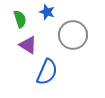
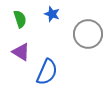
blue star: moved 5 px right, 2 px down
gray circle: moved 15 px right, 1 px up
purple triangle: moved 7 px left, 7 px down
